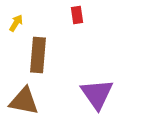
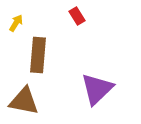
red rectangle: moved 1 px down; rotated 24 degrees counterclockwise
purple triangle: moved 5 px up; rotated 21 degrees clockwise
